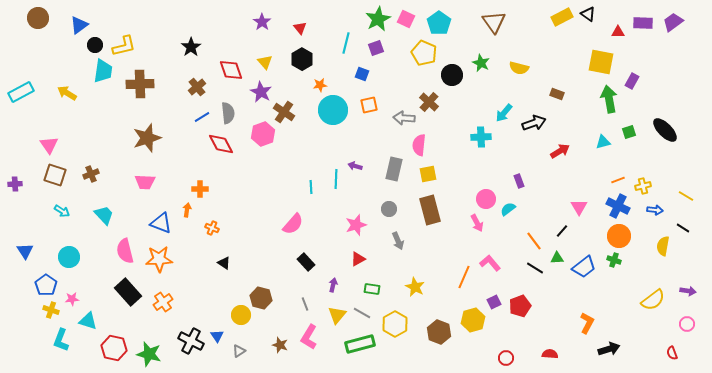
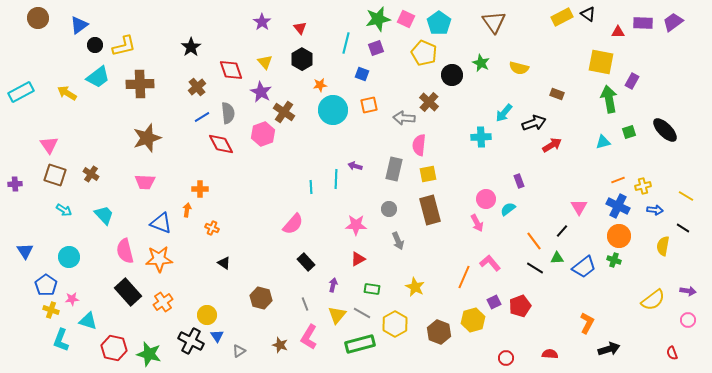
green star at (378, 19): rotated 15 degrees clockwise
cyan trapezoid at (103, 71): moved 5 px left, 6 px down; rotated 45 degrees clockwise
red arrow at (560, 151): moved 8 px left, 6 px up
brown cross at (91, 174): rotated 35 degrees counterclockwise
cyan arrow at (62, 211): moved 2 px right, 1 px up
pink star at (356, 225): rotated 20 degrees clockwise
yellow circle at (241, 315): moved 34 px left
pink circle at (687, 324): moved 1 px right, 4 px up
